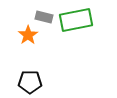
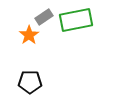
gray rectangle: rotated 48 degrees counterclockwise
orange star: moved 1 px right
